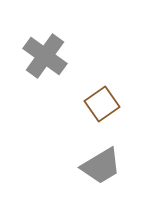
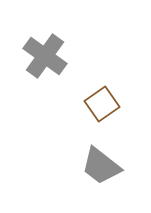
gray trapezoid: rotated 69 degrees clockwise
